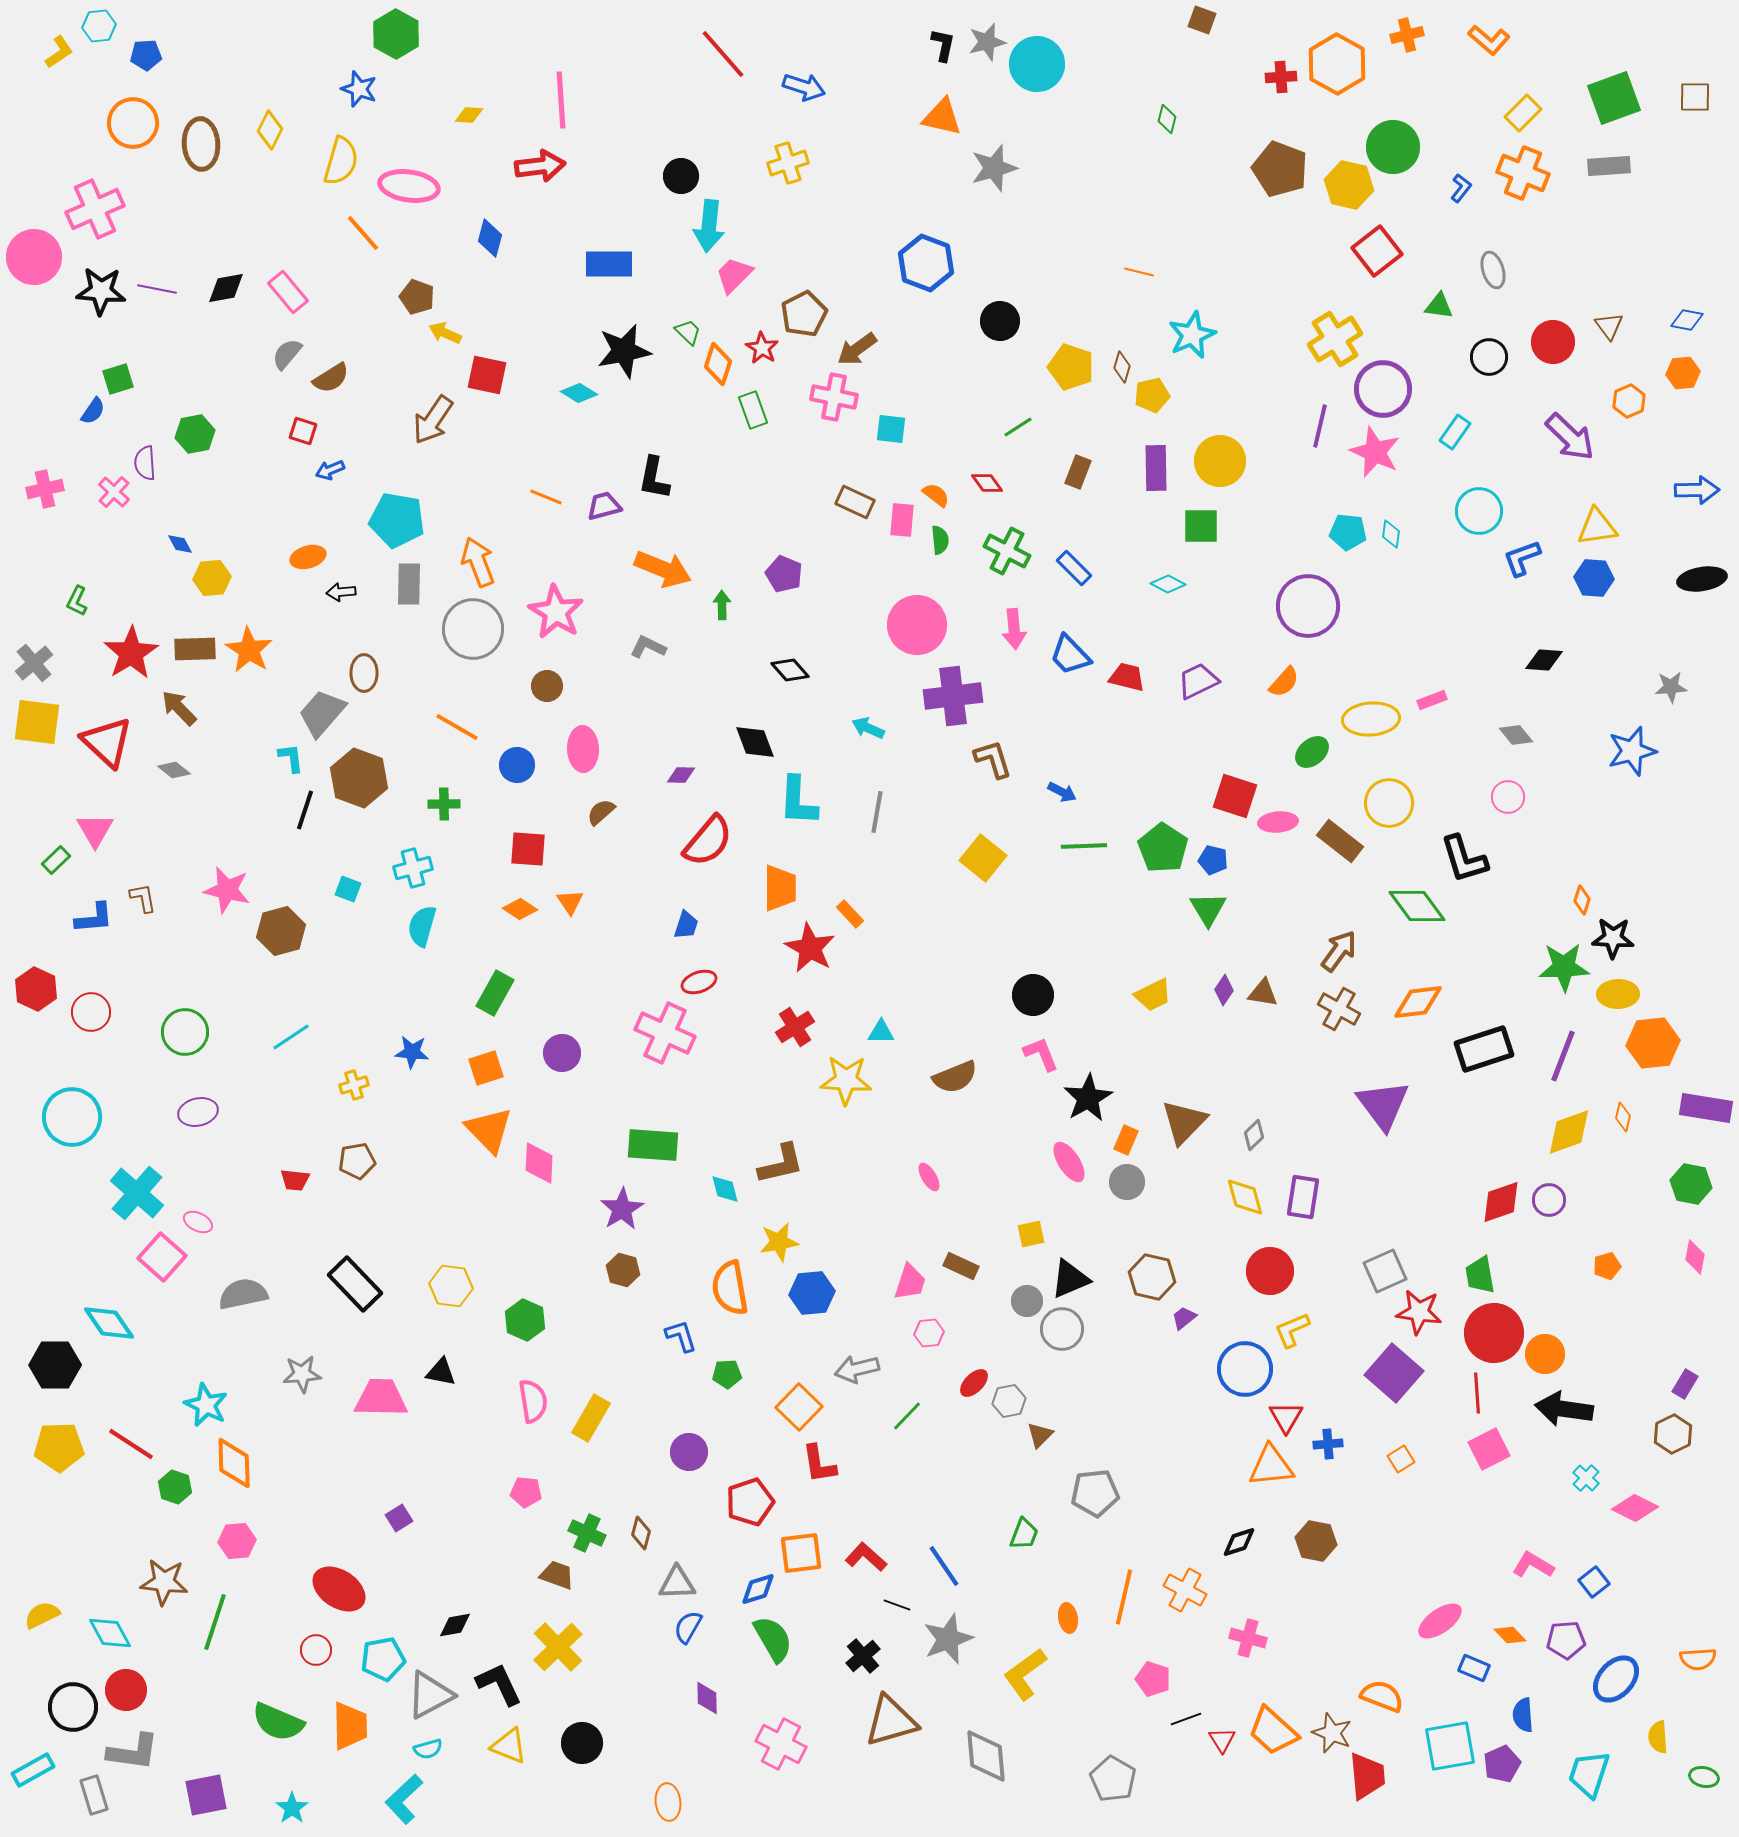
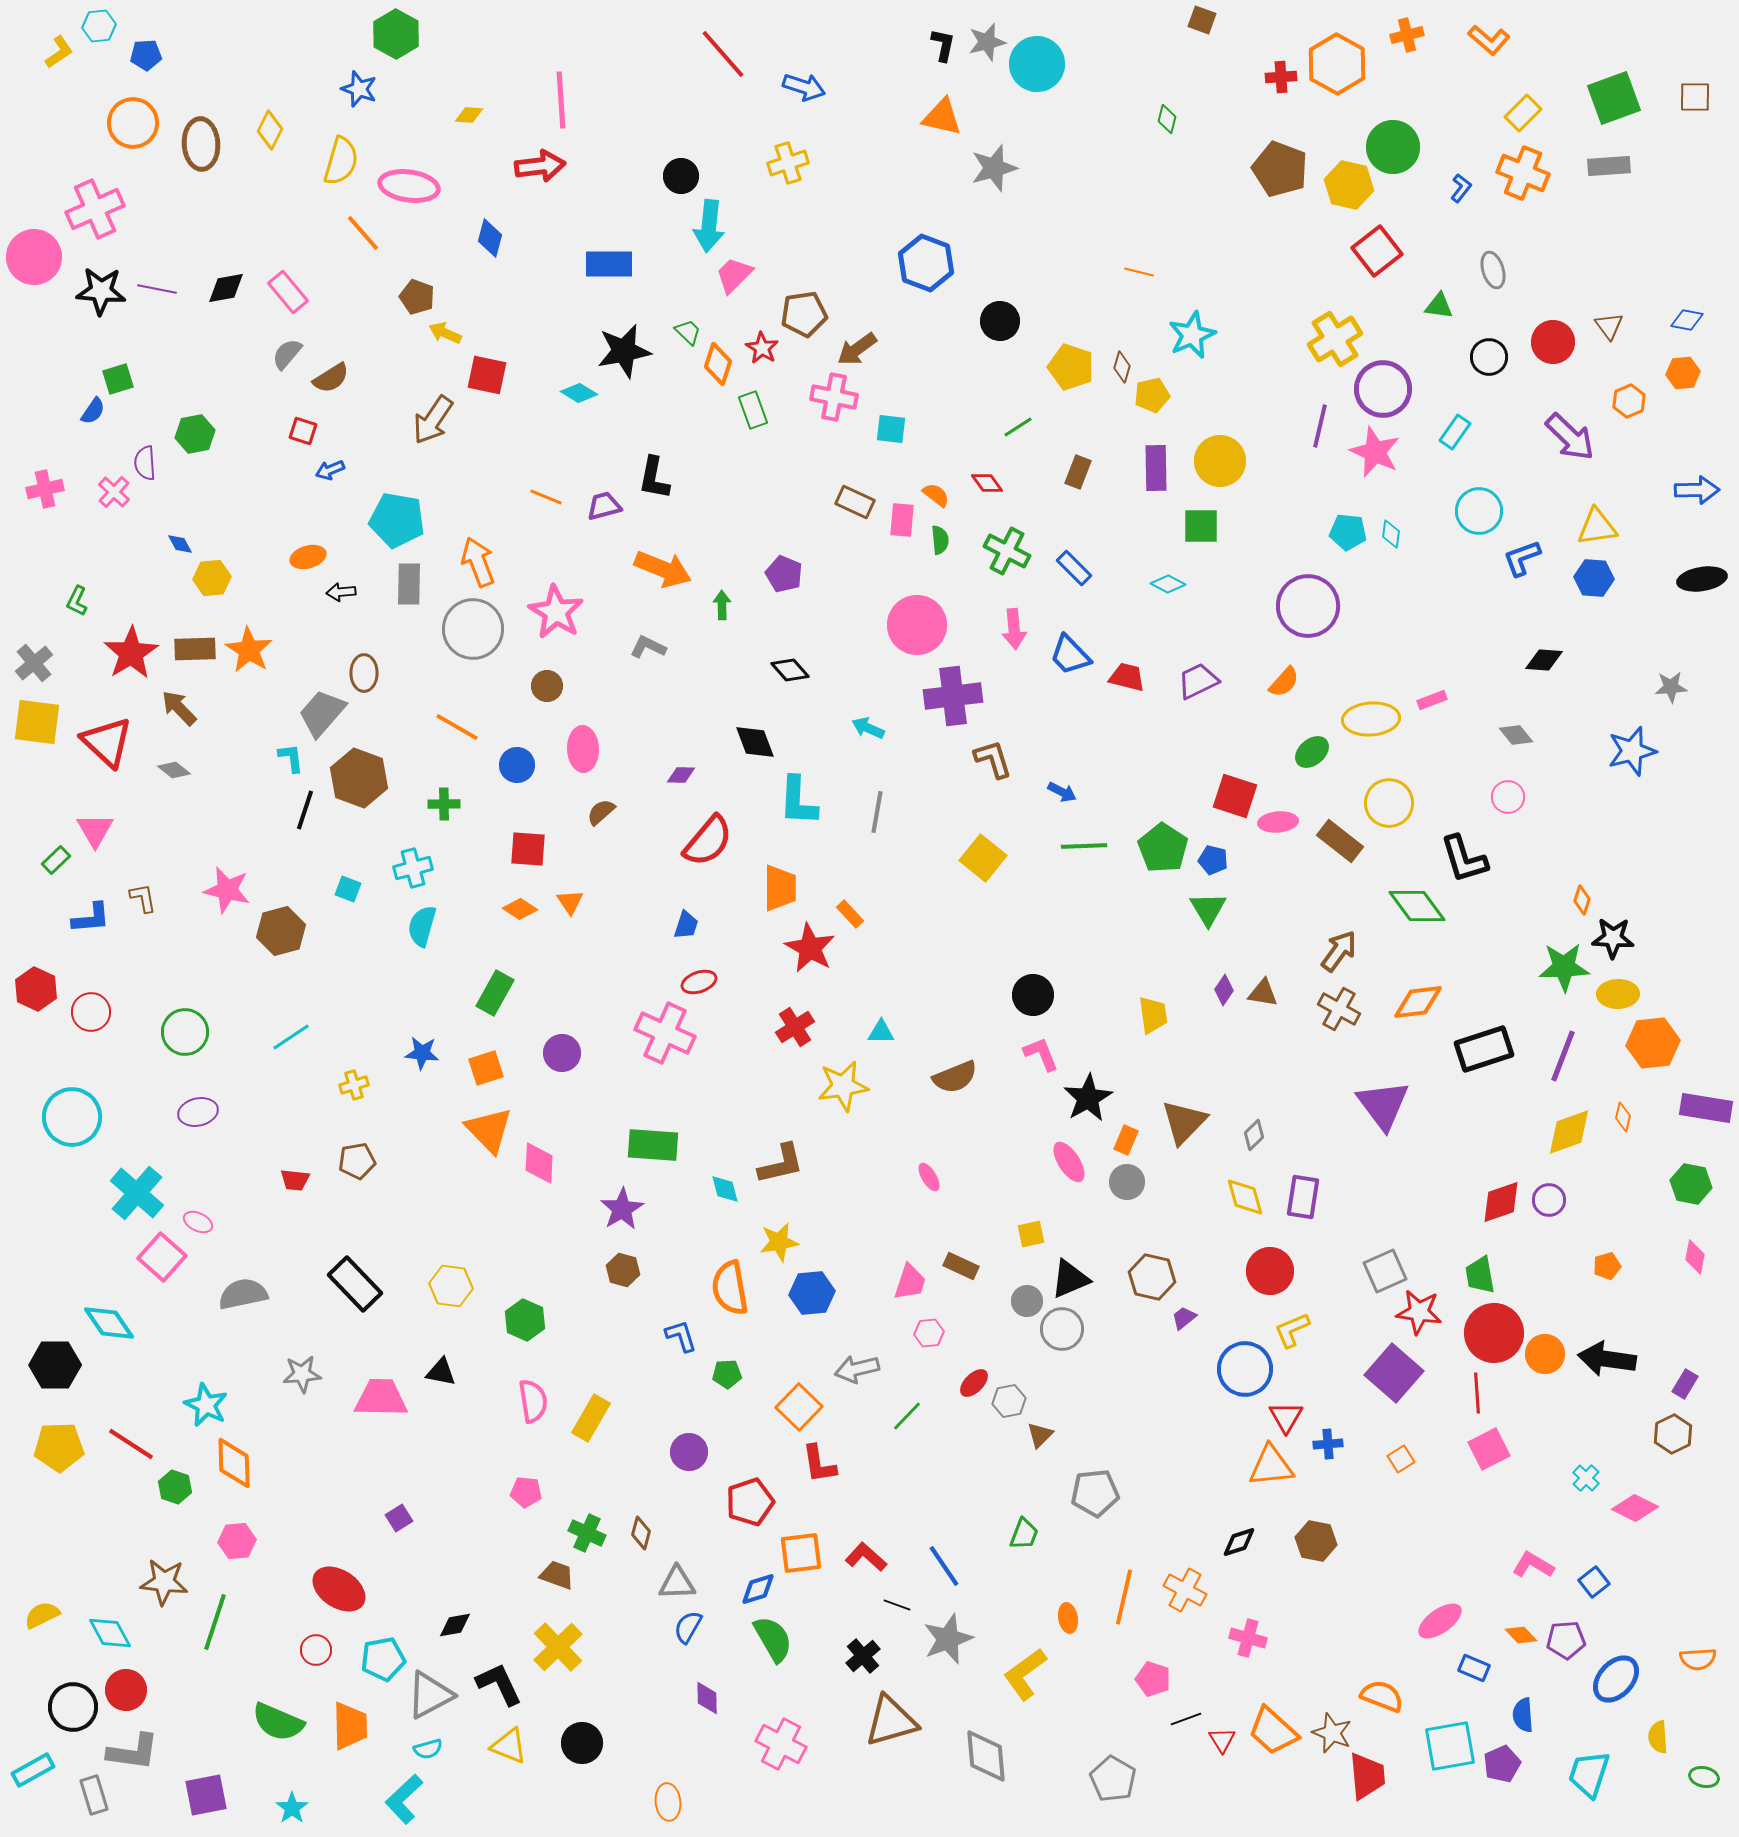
brown pentagon at (804, 314): rotated 18 degrees clockwise
blue L-shape at (94, 918): moved 3 px left
yellow trapezoid at (1153, 995): moved 20 px down; rotated 72 degrees counterclockwise
blue star at (412, 1052): moved 10 px right, 1 px down
yellow star at (846, 1080): moved 3 px left, 6 px down; rotated 12 degrees counterclockwise
black arrow at (1564, 1409): moved 43 px right, 50 px up
orange diamond at (1510, 1635): moved 11 px right
